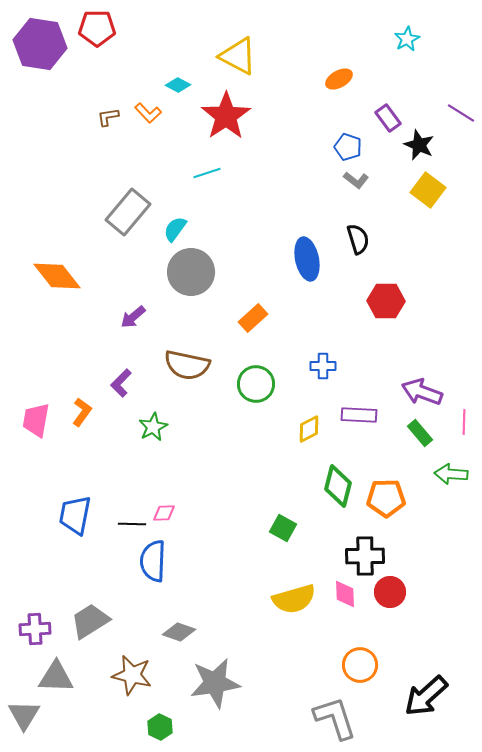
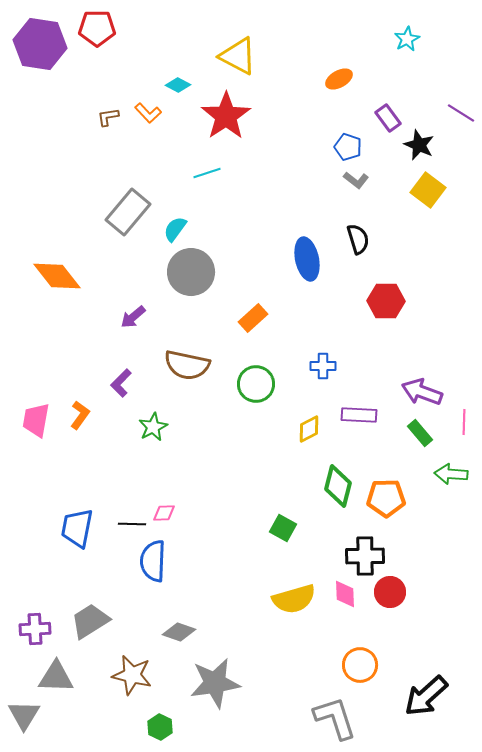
orange L-shape at (82, 412): moved 2 px left, 3 px down
blue trapezoid at (75, 515): moved 2 px right, 13 px down
